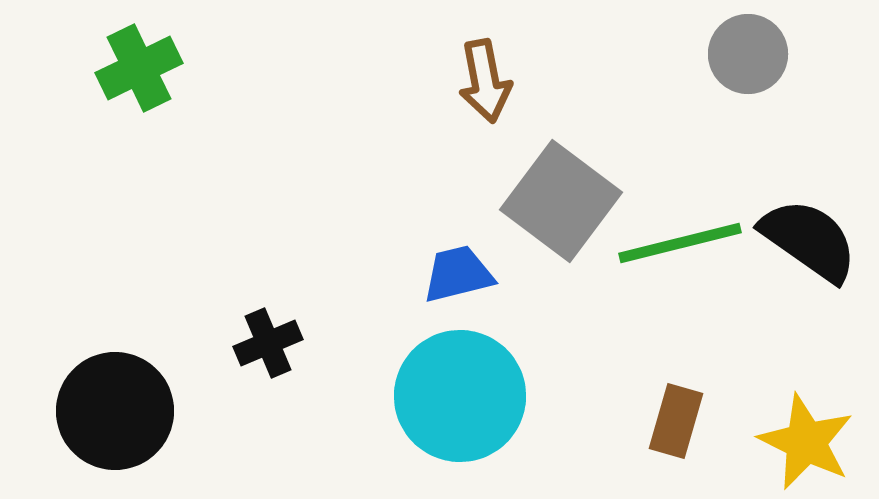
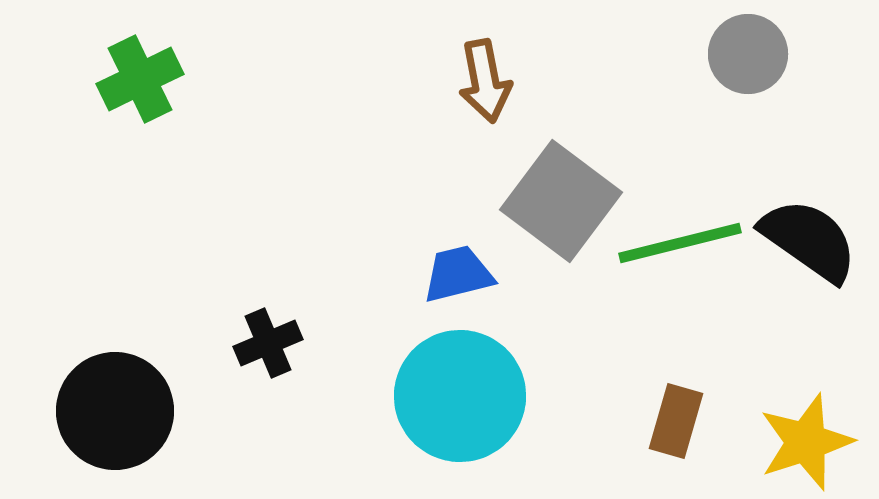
green cross: moved 1 px right, 11 px down
yellow star: rotated 28 degrees clockwise
